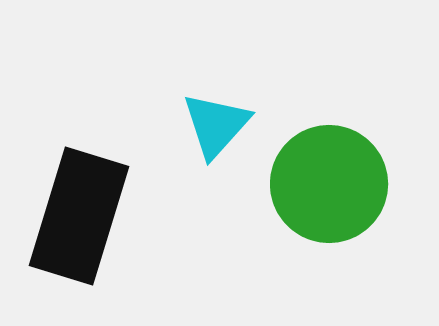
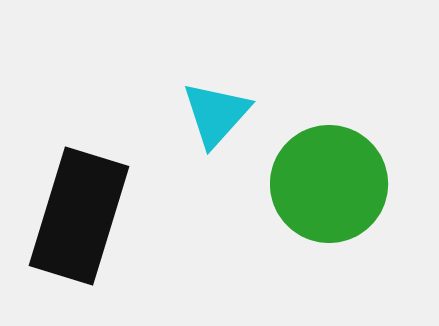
cyan triangle: moved 11 px up
